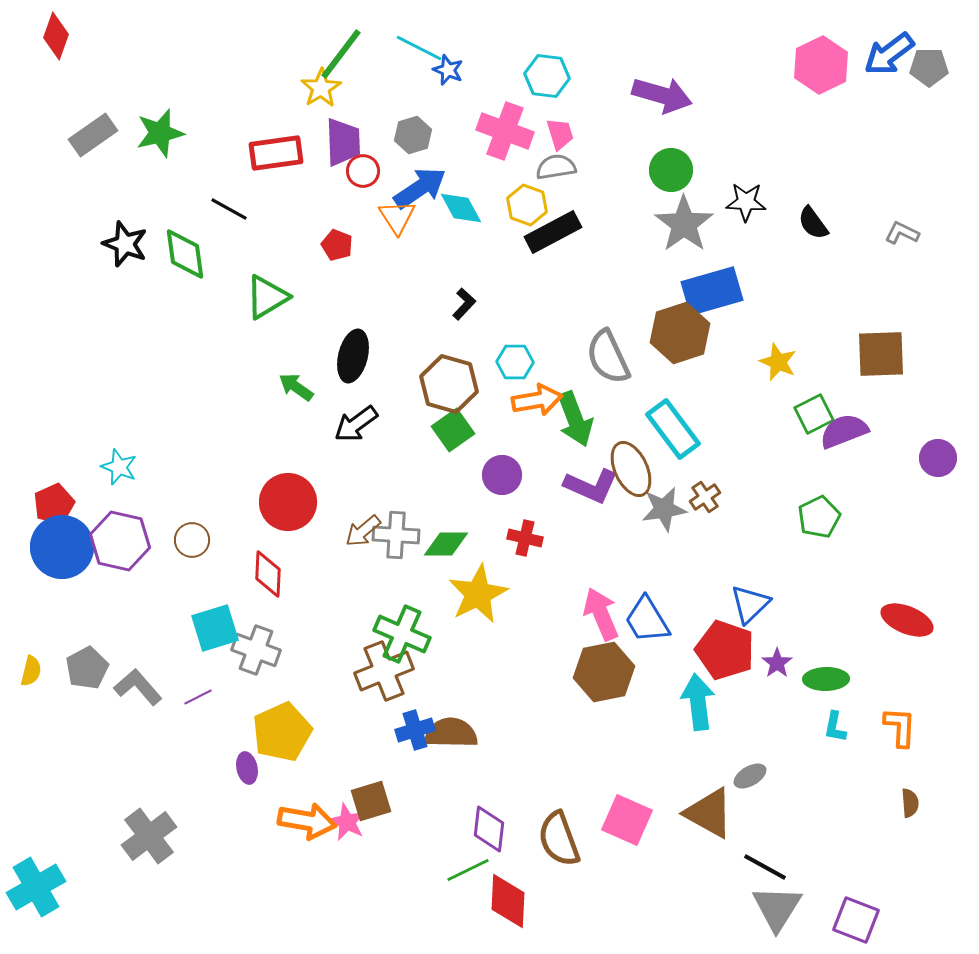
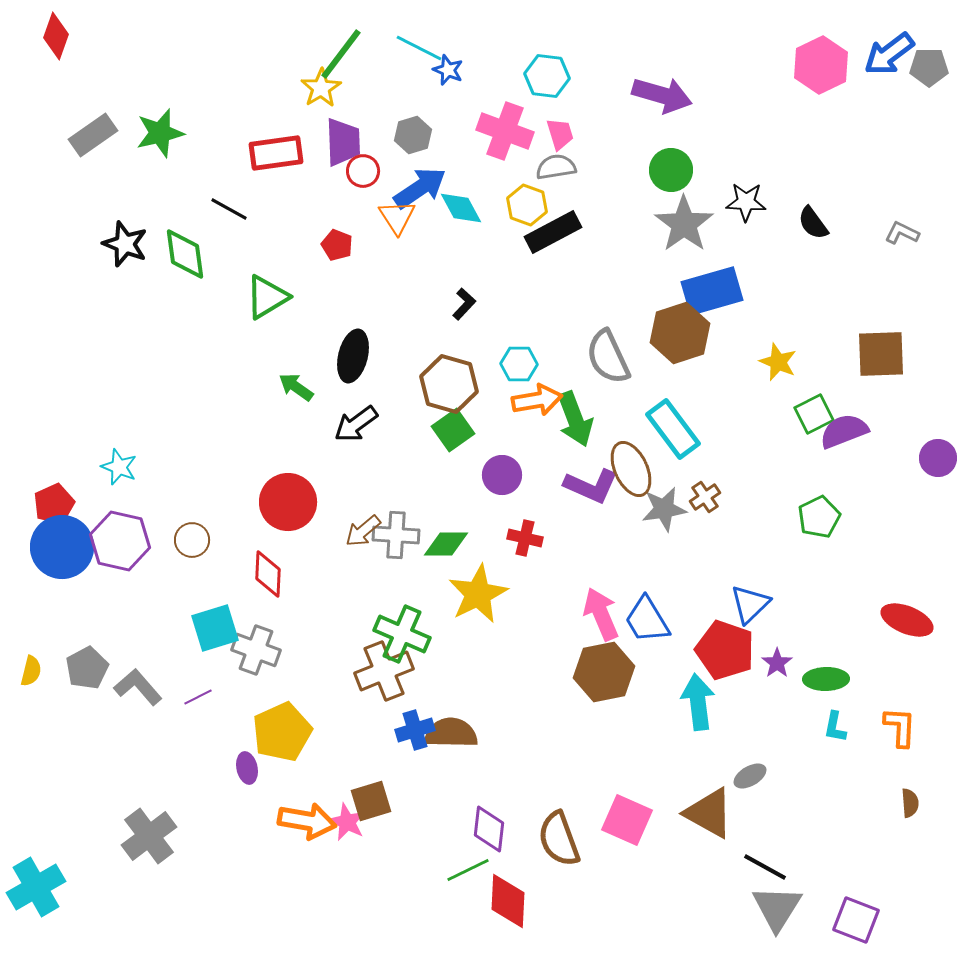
cyan hexagon at (515, 362): moved 4 px right, 2 px down
